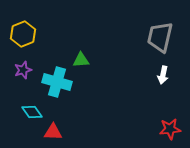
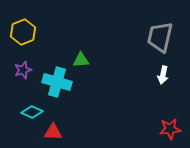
yellow hexagon: moved 2 px up
cyan diamond: rotated 30 degrees counterclockwise
